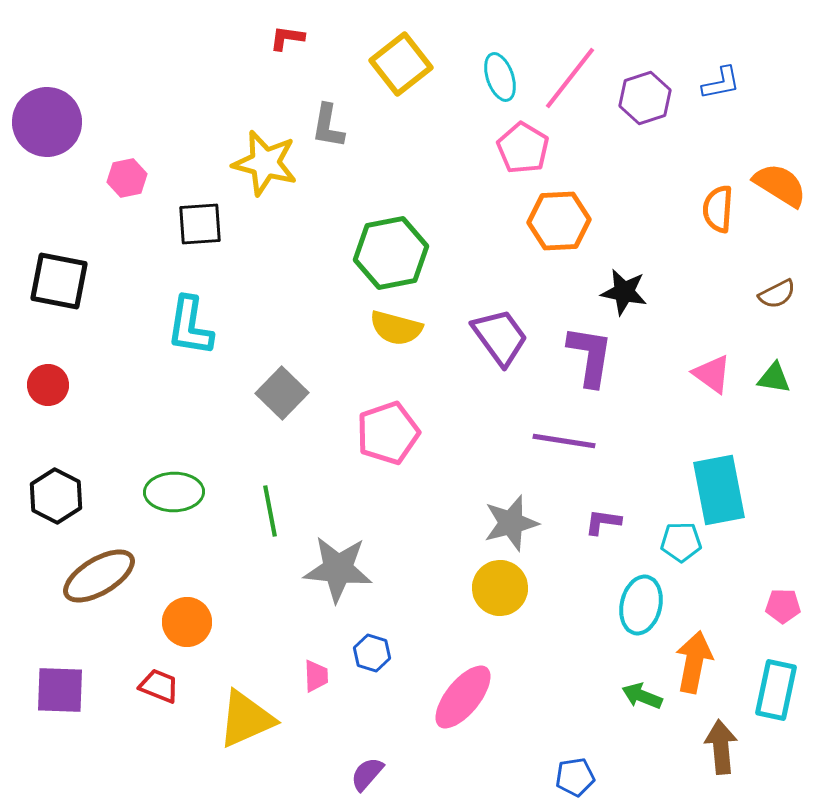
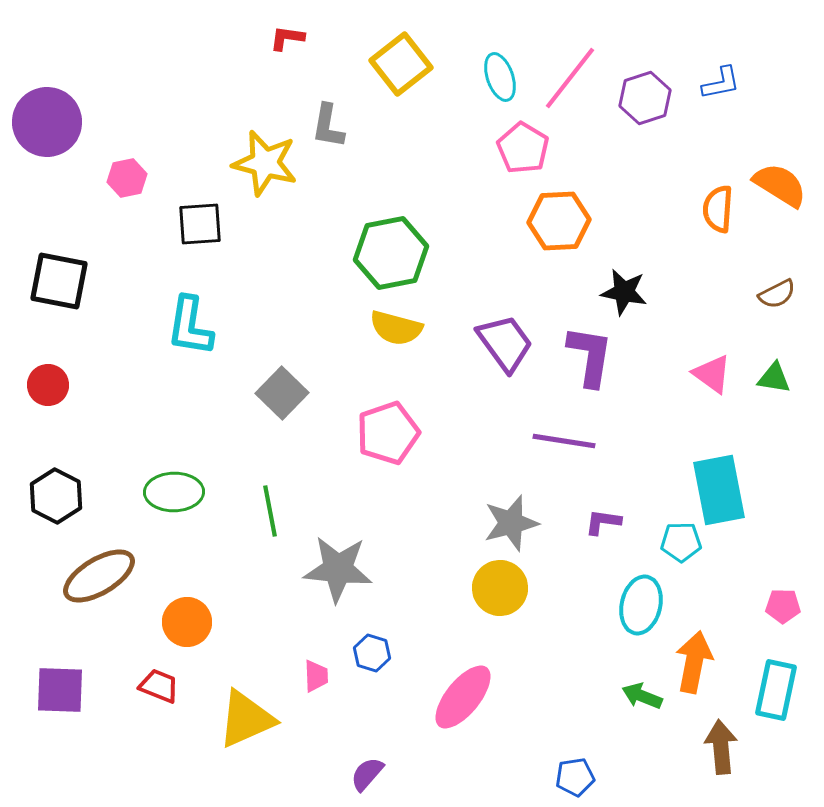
purple trapezoid at (500, 337): moved 5 px right, 6 px down
